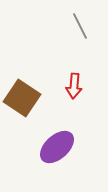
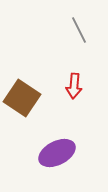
gray line: moved 1 px left, 4 px down
purple ellipse: moved 6 px down; rotated 15 degrees clockwise
